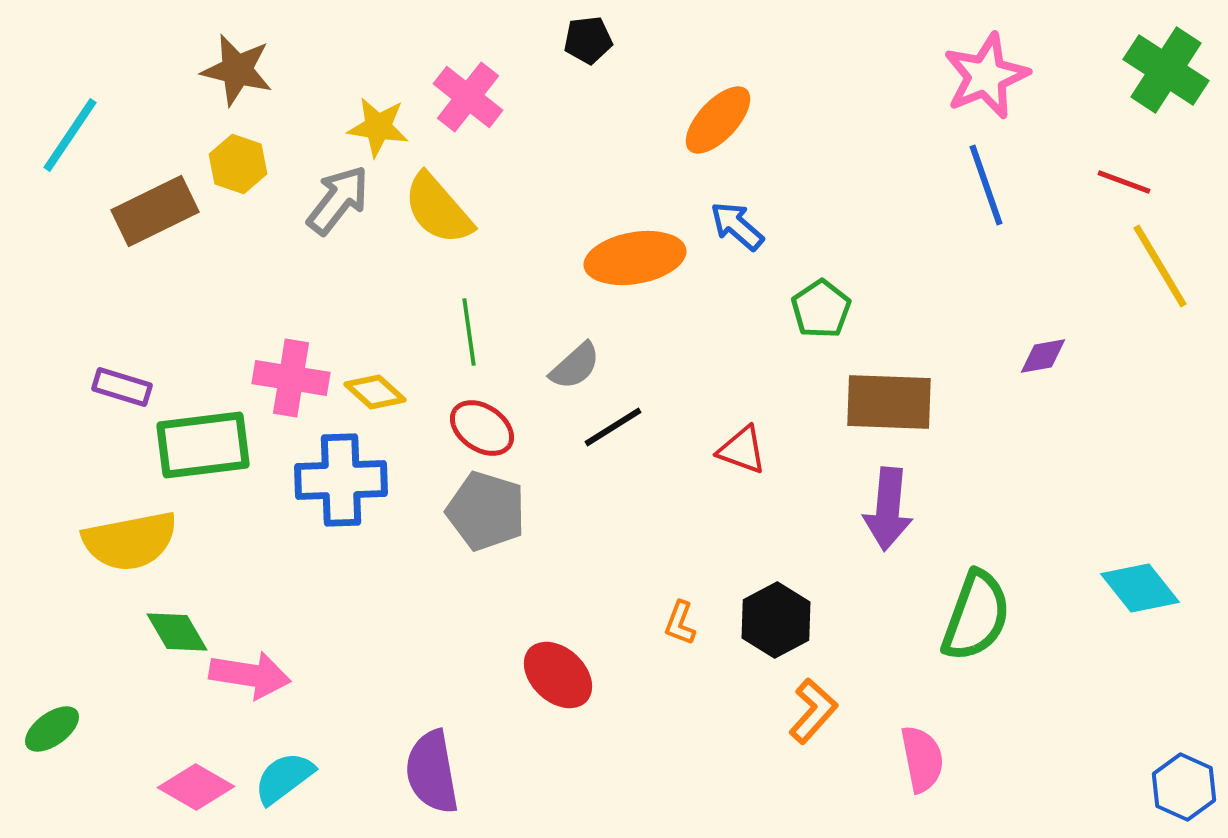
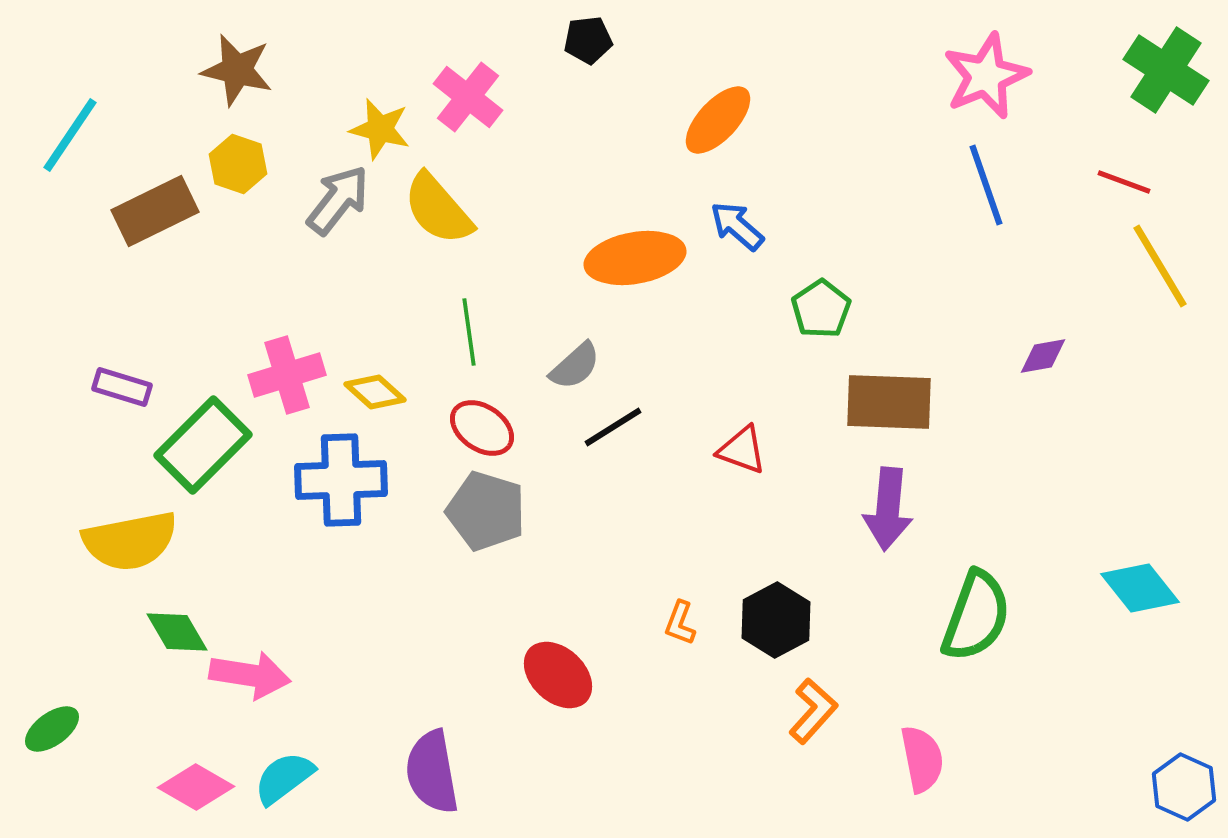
yellow star at (378, 127): moved 2 px right, 2 px down; rotated 6 degrees clockwise
pink cross at (291, 378): moved 4 px left, 3 px up; rotated 26 degrees counterclockwise
green rectangle at (203, 445): rotated 38 degrees counterclockwise
